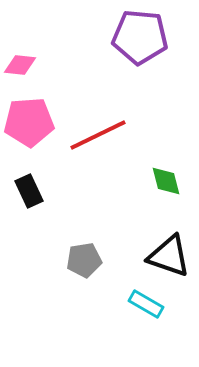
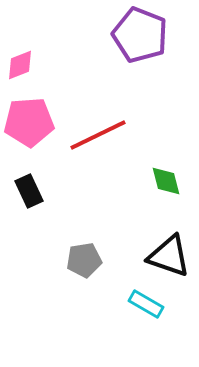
purple pentagon: moved 2 px up; rotated 16 degrees clockwise
pink diamond: rotated 28 degrees counterclockwise
